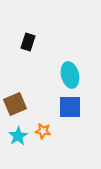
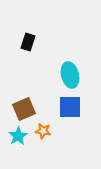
brown square: moved 9 px right, 5 px down
